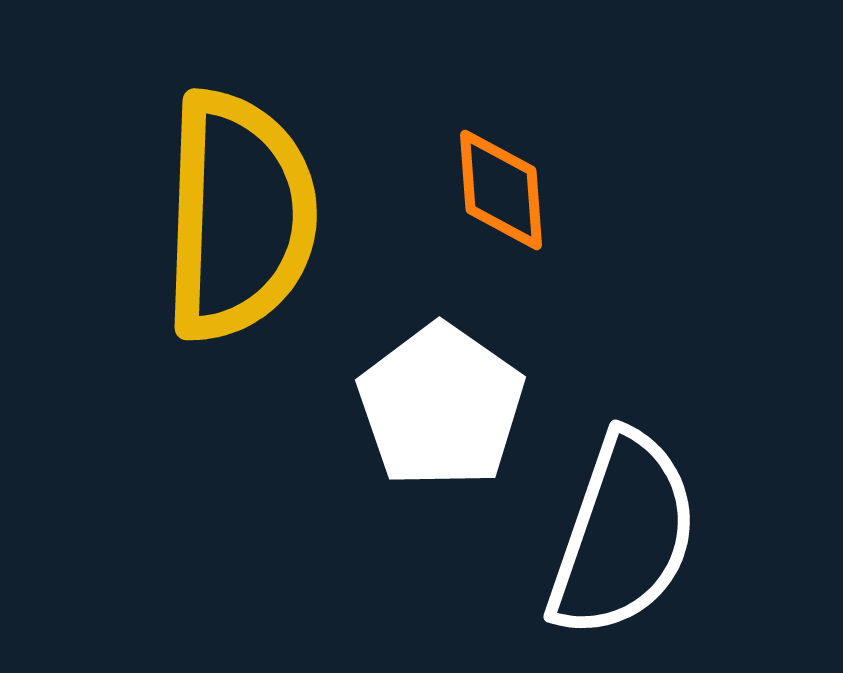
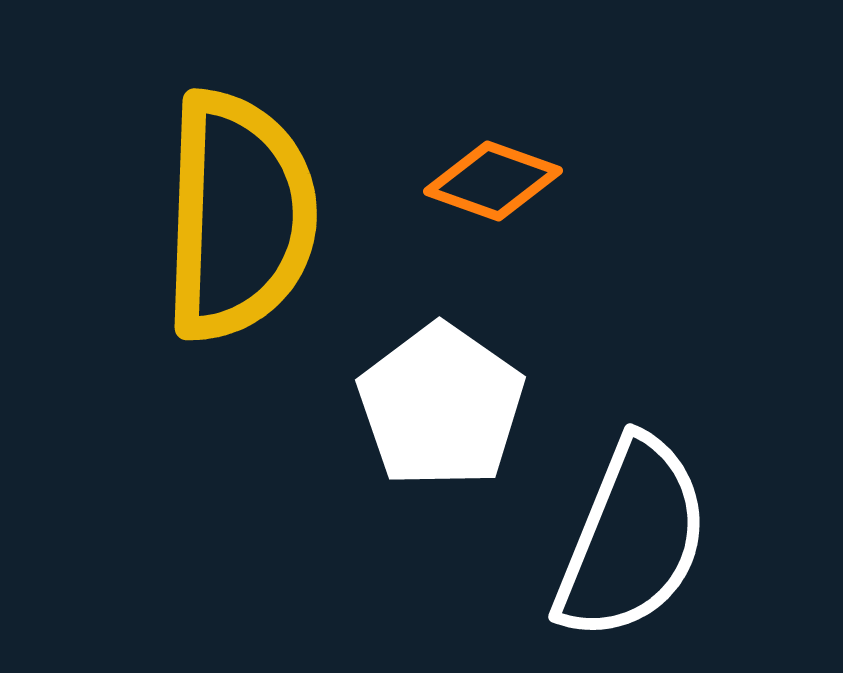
orange diamond: moved 8 px left, 9 px up; rotated 66 degrees counterclockwise
white semicircle: moved 9 px right, 4 px down; rotated 3 degrees clockwise
